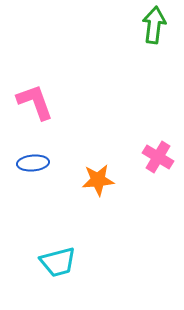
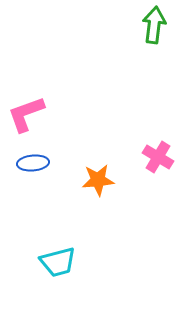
pink L-shape: moved 9 px left, 12 px down; rotated 90 degrees counterclockwise
